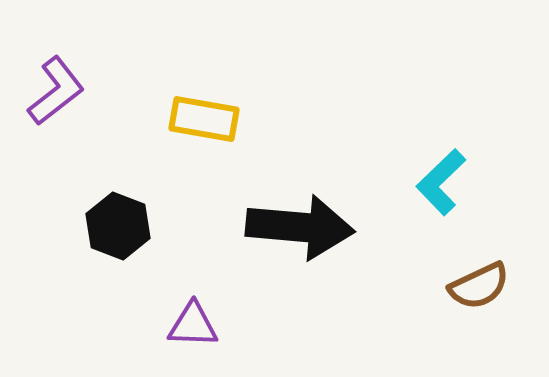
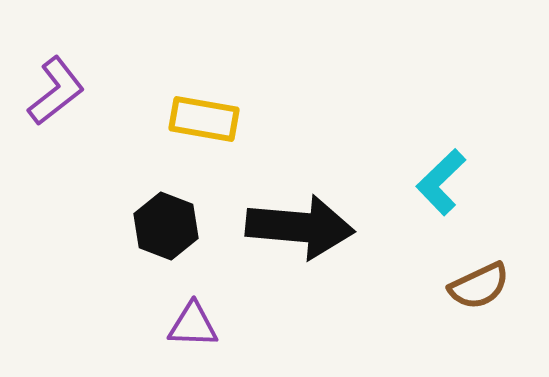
black hexagon: moved 48 px right
